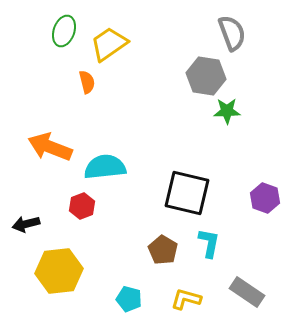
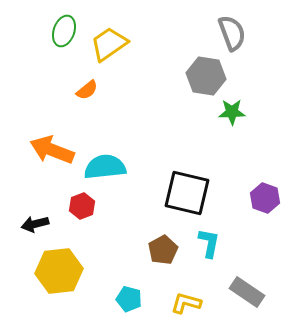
orange semicircle: moved 8 px down; rotated 65 degrees clockwise
green star: moved 5 px right, 1 px down
orange arrow: moved 2 px right, 3 px down
black arrow: moved 9 px right
brown pentagon: rotated 12 degrees clockwise
yellow L-shape: moved 4 px down
